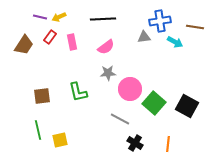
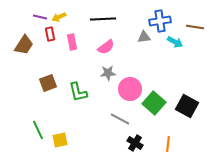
red rectangle: moved 3 px up; rotated 48 degrees counterclockwise
brown square: moved 6 px right, 13 px up; rotated 12 degrees counterclockwise
green line: rotated 12 degrees counterclockwise
